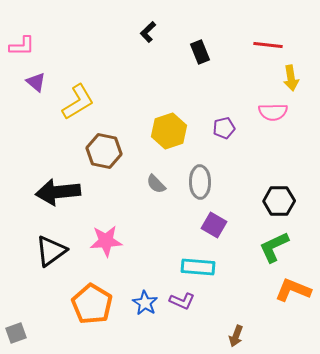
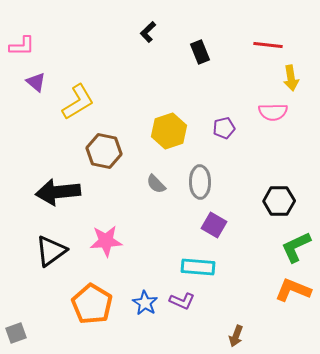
green L-shape: moved 22 px right
